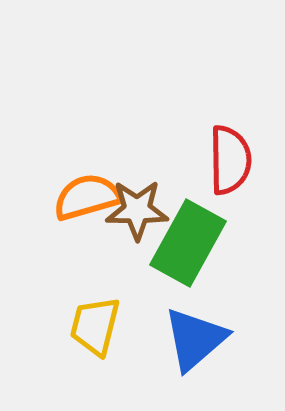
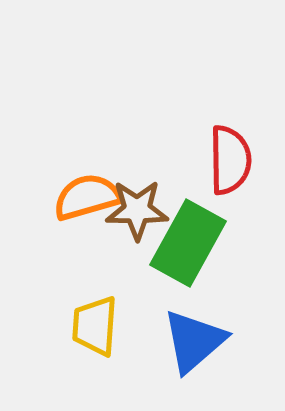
yellow trapezoid: rotated 10 degrees counterclockwise
blue triangle: moved 1 px left, 2 px down
